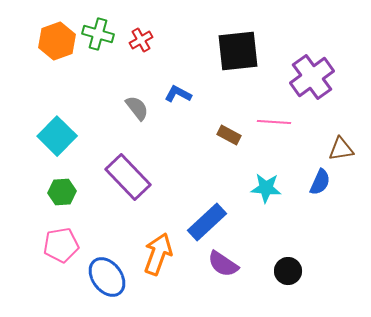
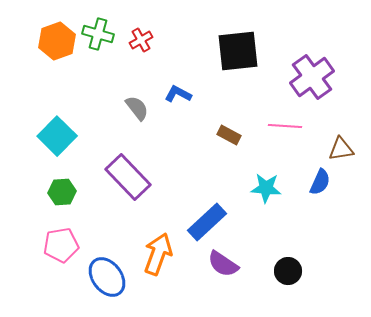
pink line: moved 11 px right, 4 px down
